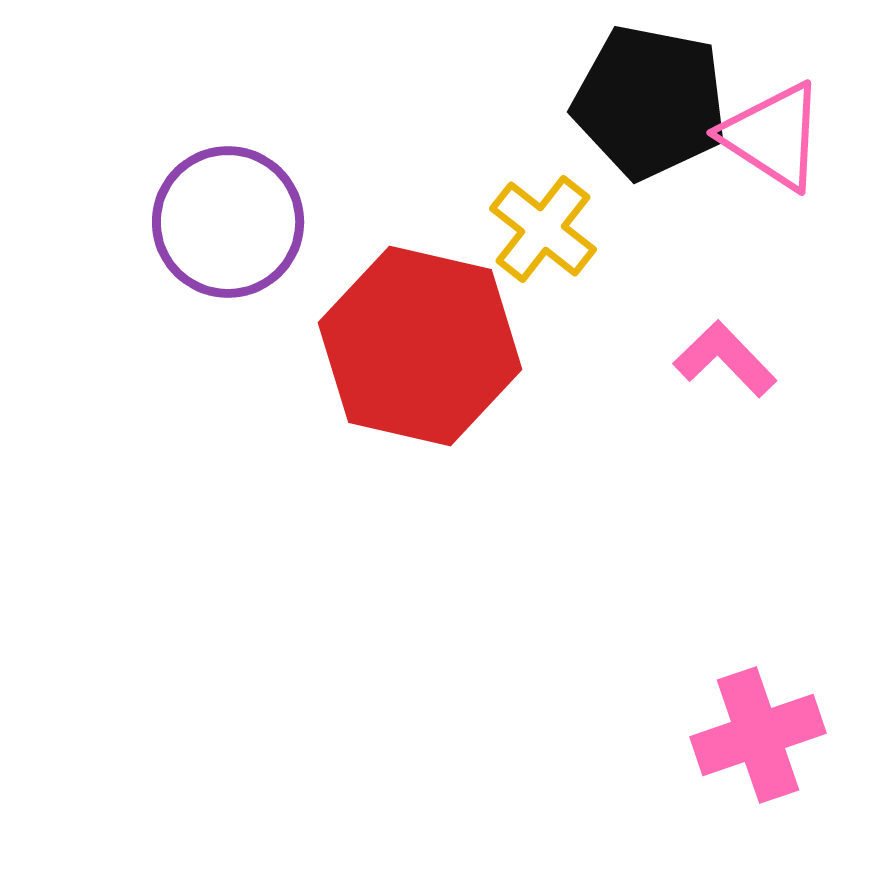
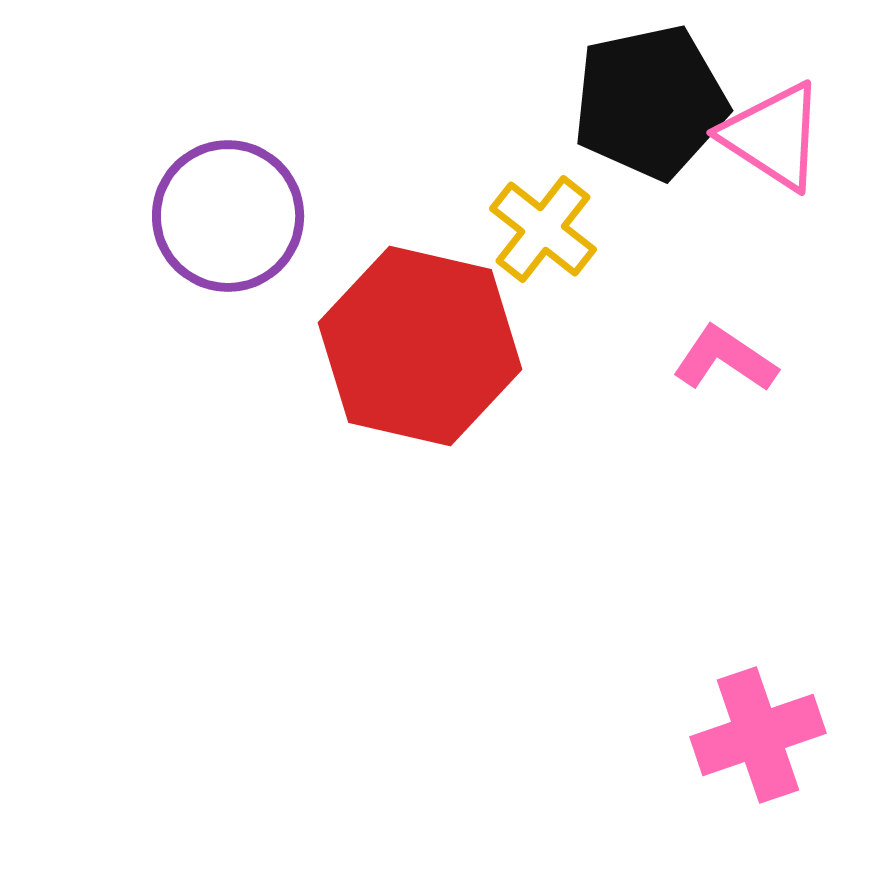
black pentagon: rotated 23 degrees counterclockwise
purple circle: moved 6 px up
pink L-shape: rotated 12 degrees counterclockwise
